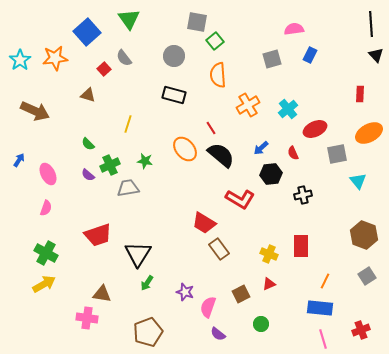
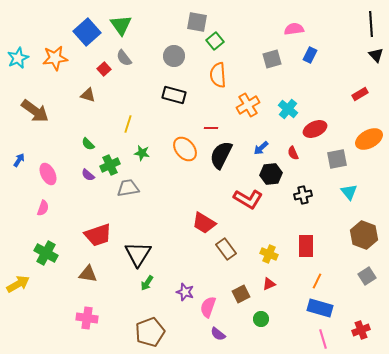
green triangle at (129, 19): moved 8 px left, 6 px down
cyan star at (20, 60): moved 2 px left, 2 px up; rotated 10 degrees clockwise
red rectangle at (360, 94): rotated 56 degrees clockwise
cyan cross at (288, 109): rotated 12 degrees counterclockwise
brown arrow at (35, 111): rotated 12 degrees clockwise
red line at (211, 128): rotated 56 degrees counterclockwise
orange ellipse at (369, 133): moved 6 px down
gray square at (337, 154): moved 5 px down
black semicircle at (221, 155): rotated 104 degrees counterclockwise
green star at (145, 161): moved 3 px left, 8 px up
cyan triangle at (358, 181): moved 9 px left, 11 px down
red L-shape at (240, 199): moved 8 px right
pink semicircle at (46, 208): moved 3 px left
red rectangle at (301, 246): moved 5 px right
brown rectangle at (219, 249): moved 7 px right
orange line at (325, 281): moved 8 px left
yellow arrow at (44, 284): moved 26 px left
brown triangle at (102, 294): moved 14 px left, 20 px up
blue rectangle at (320, 308): rotated 10 degrees clockwise
green circle at (261, 324): moved 5 px up
brown pentagon at (148, 332): moved 2 px right
